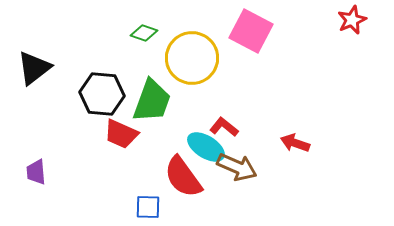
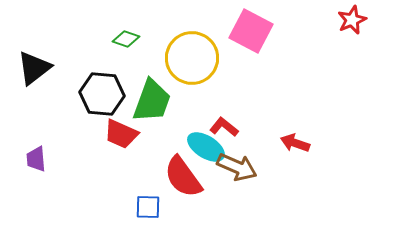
green diamond: moved 18 px left, 6 px down
purple trapezoid: moved 13 px up
